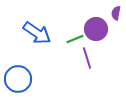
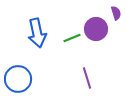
purple semicircle: rotated 152 degrees clockwise
blue arrow: rotated 44 degrees clockwise
green line: moved 3 px left, 1 px up
purple line: moved 20 px down
